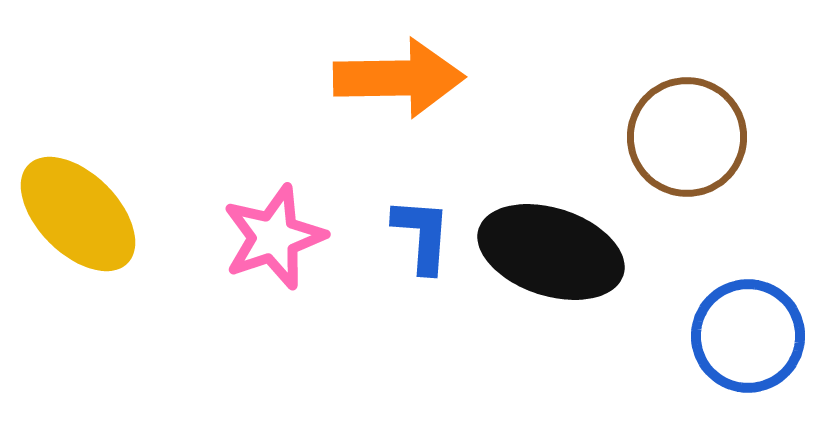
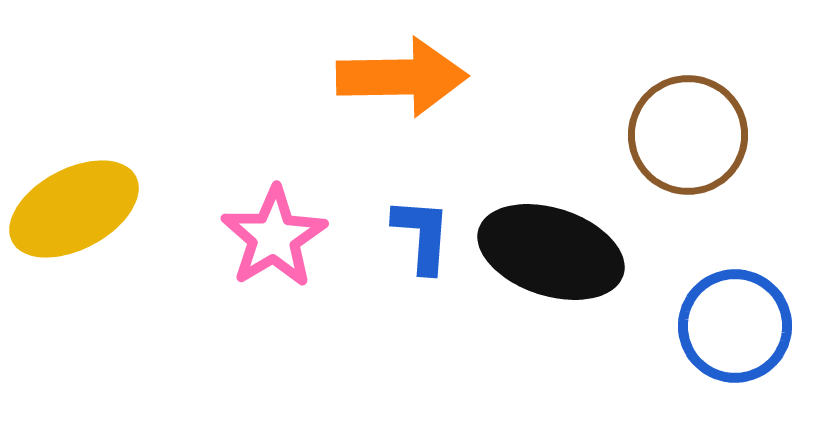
orange arrow: moved 3 px right, 1 px up
brown circle: moved 1 px right, 2 px up
yellow ellipse: moved 4 px left, 5 px up; rotated 73 degrees counterclockwise
pink star: rotated 12 degrees counterclockwise
blue circle: moved 13 px left, 10 px up
